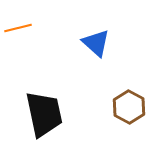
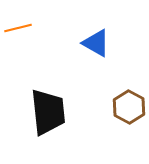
blue triangle: rotated 12 degrees counterclockwise
black trapezoid: moved 4 px right, 2 px up; rotated 6 degrees clockwise
